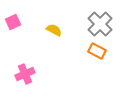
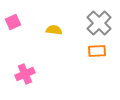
gray cross: moved 1 px left, 1 px up
yellow semicircle: rotated 21 degrees counterclockwise
orange rectangle: rotated 30 degrees counterclockwise
